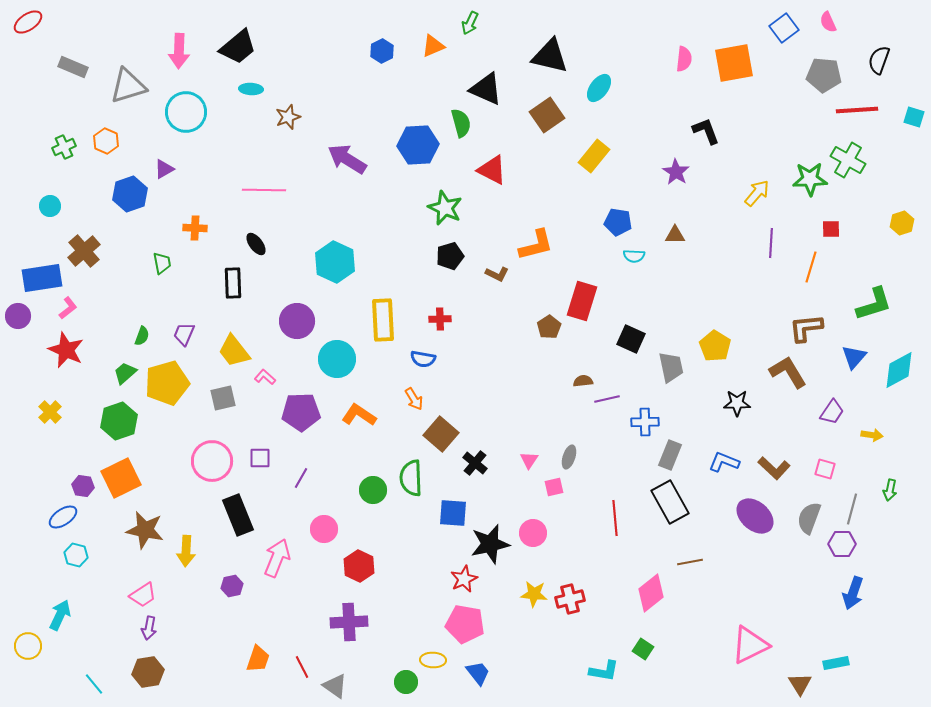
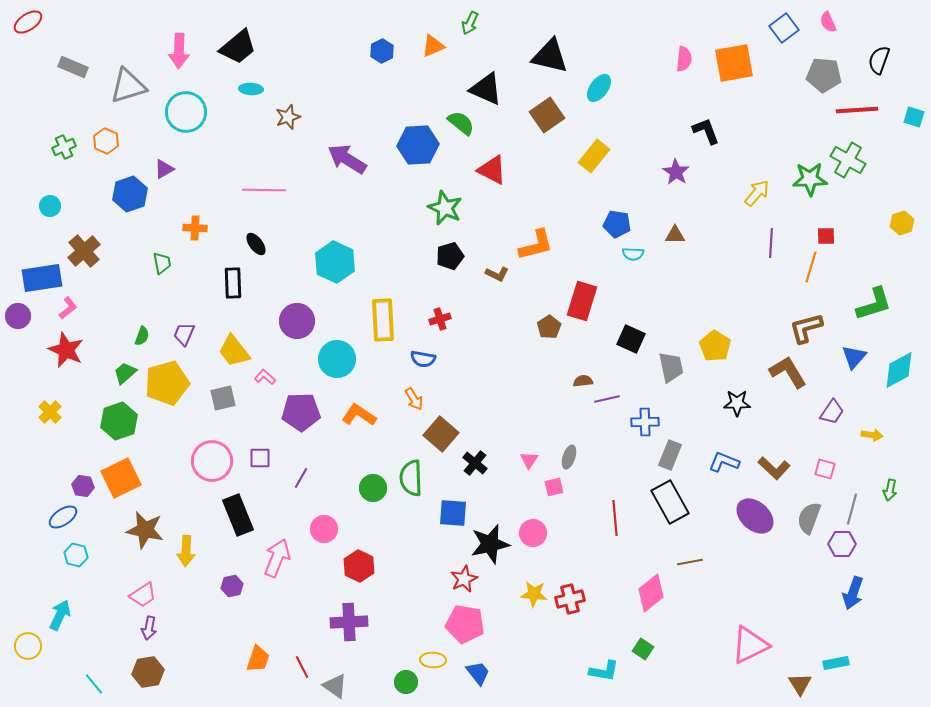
green semicircle at (461, 123): rotated 36 degrees counterclockwise
blue pentagon at (618, 222): moved 1 px left, 2 px down
red square at (831, 229): moved 5 px left, 7 px down
cyan semicircle at (634, 256): moved 1 px left, 2 px up
red cross at (440, 319): rotated 15 degrees counterclockwise
brown L-shape at (806, 328): rotated 9 degrees counterclockwise
green circle at (373, 490): moved 2 px up
